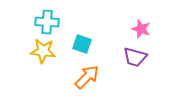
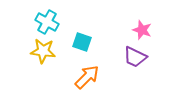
cyan cross: rotated 25 degrees clockwise
pink star: moved 1 px right, 1 px down
cyan square: moved 2 px up
purple trapezoid: rotated 10 degrees clockwise
